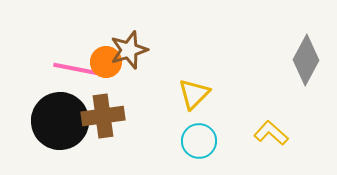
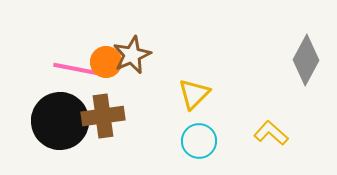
brown star: moved 3 px right, 5 px down; rotated 6 degrees counterclockwise
